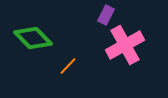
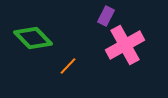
purple rectangle: moved 1 px down
